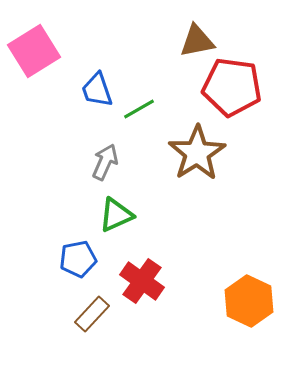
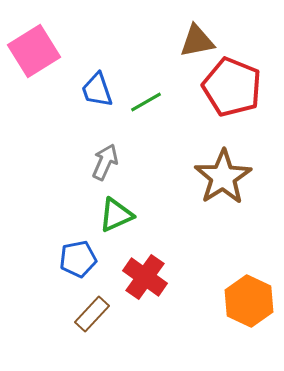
red pentagon: rotated 14 degrees clockwise
green line: moved 7 px right, 7 px up
brown star: moved 26 px right, 24 px down
red cross: moved 3 px right, 4 px up
